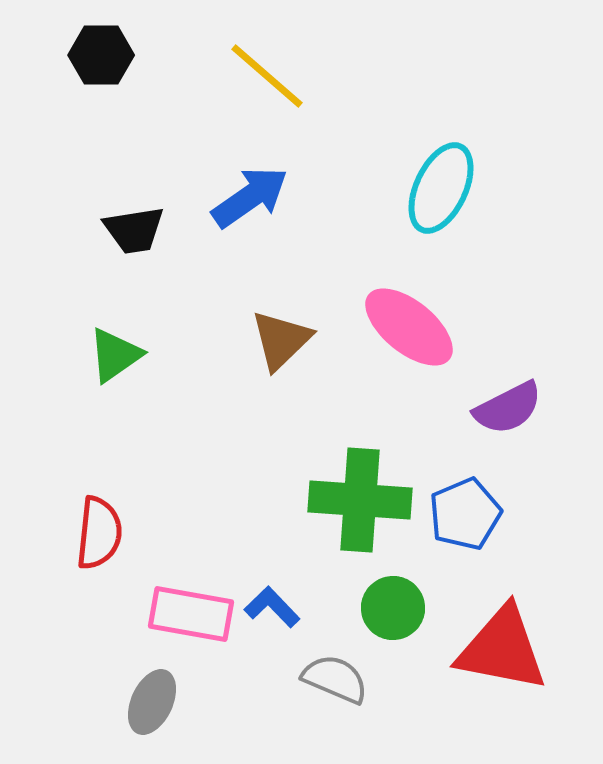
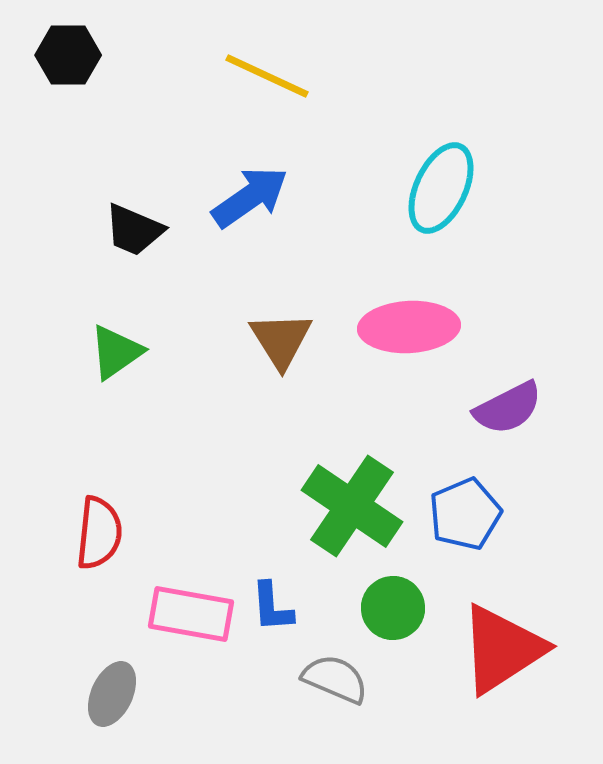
black hexagon: moved 33 px left
yellow line: rotated 16 degrees counterclockwise
black trapezoid: rotated 32 degrees clockwise
pink ellipse: rotated 42 degrees counterclockwise
brown triangle: rotated 18 degrees counterclockwise
green triangle: moved 1 px right, 3 px up
green cross: moved 8 px left, 6 px down; rotated 30 degrees clockwise
blue L-shape: rotated 140 degrees counterclockwise
red triangle: rotated 44 degrees counterclockwise
gray ellipse: moved 40 px left, 8 px up
